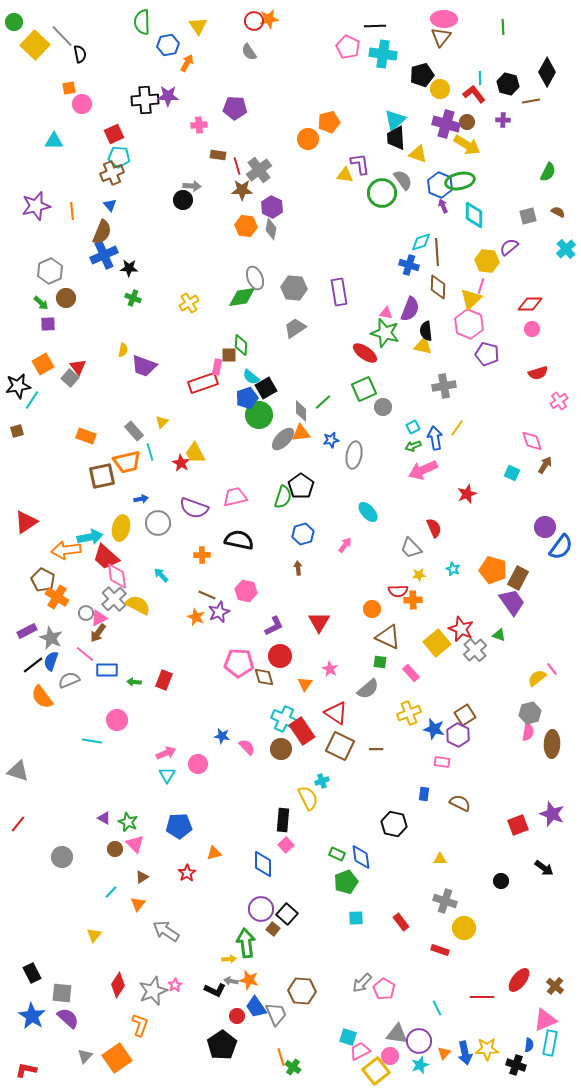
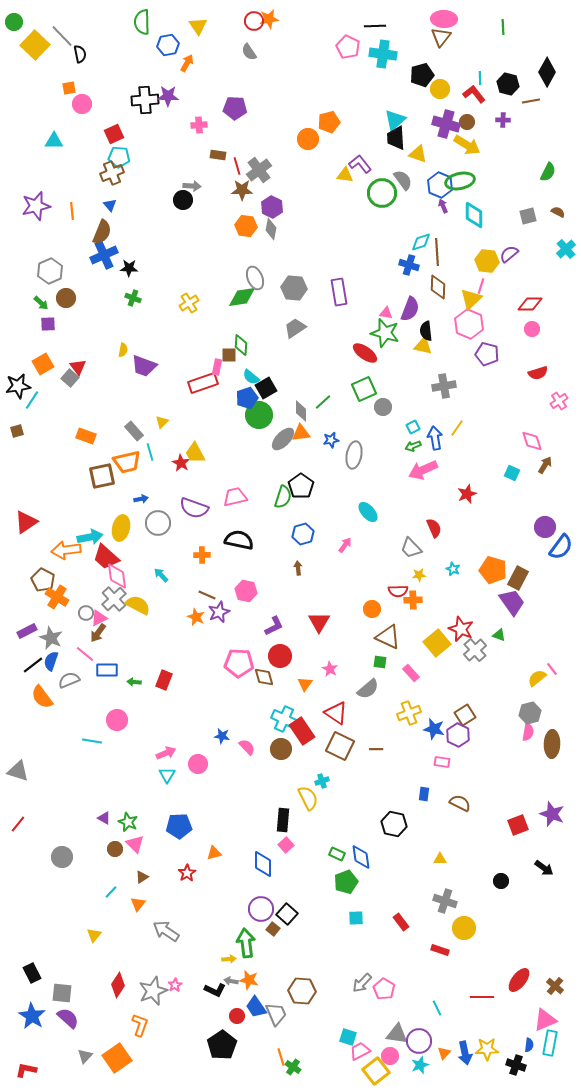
purple L-shape at (360, 164): rotated 30 degrees counterclockwise
purple semicircle at (509, 247): moved 7 px down
